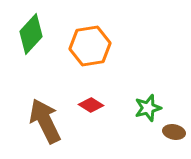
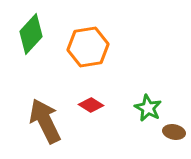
orange hexagon: moved 2 px left, 1 px down
green star: rotated 28 degrees counterclockwise
